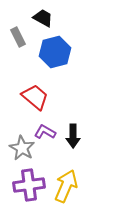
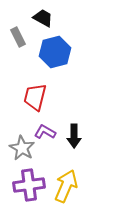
red trapezoid: rotated 116 degrees counterclockwise
black arrow: moved 1 px right
